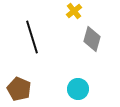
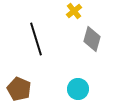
black line: moved 4 px right, 2 px down
